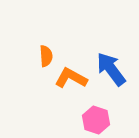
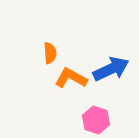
orange semicircle: moved 4 px right, 3 px up
blue arrow: rotated 102 degrees clockwise
